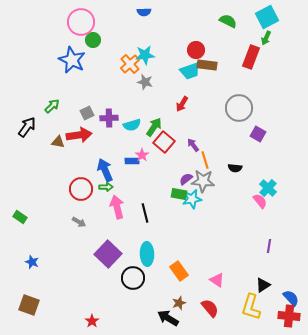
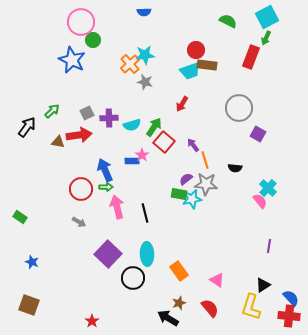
green arrow at (52, 106): moved 5 px down
gray star at (203, 181): moved 3 px right, 3 px down
